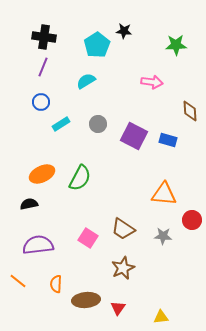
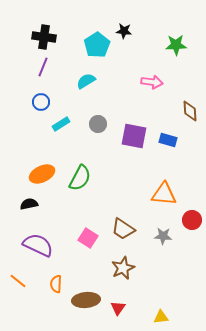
purple square: rotated 16 degrees counterclockwise
purple semicircle: rotated 32 degrees clockwise
